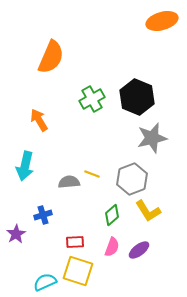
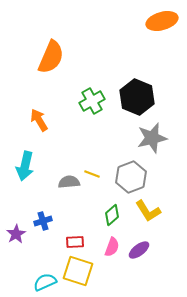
green cross: moved 2 px down
gray hexagon: moved 1 px left, 2 px up
blue cross: moved 6 px down
